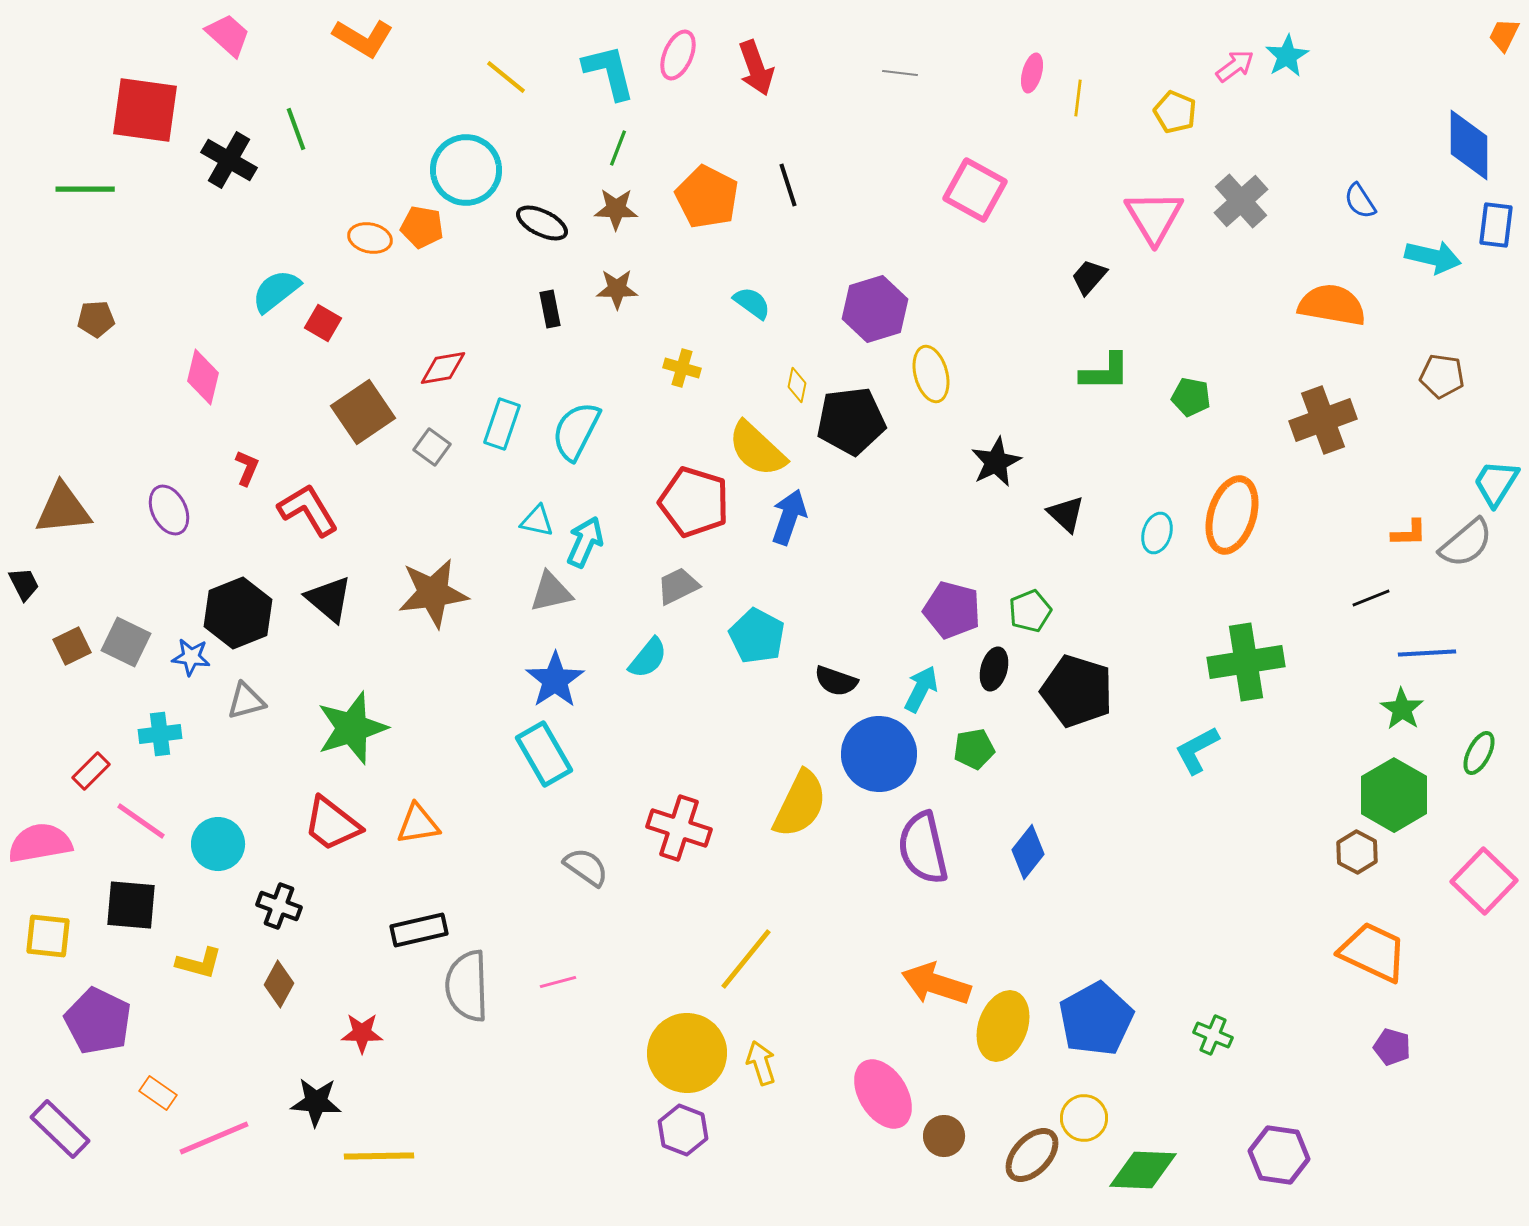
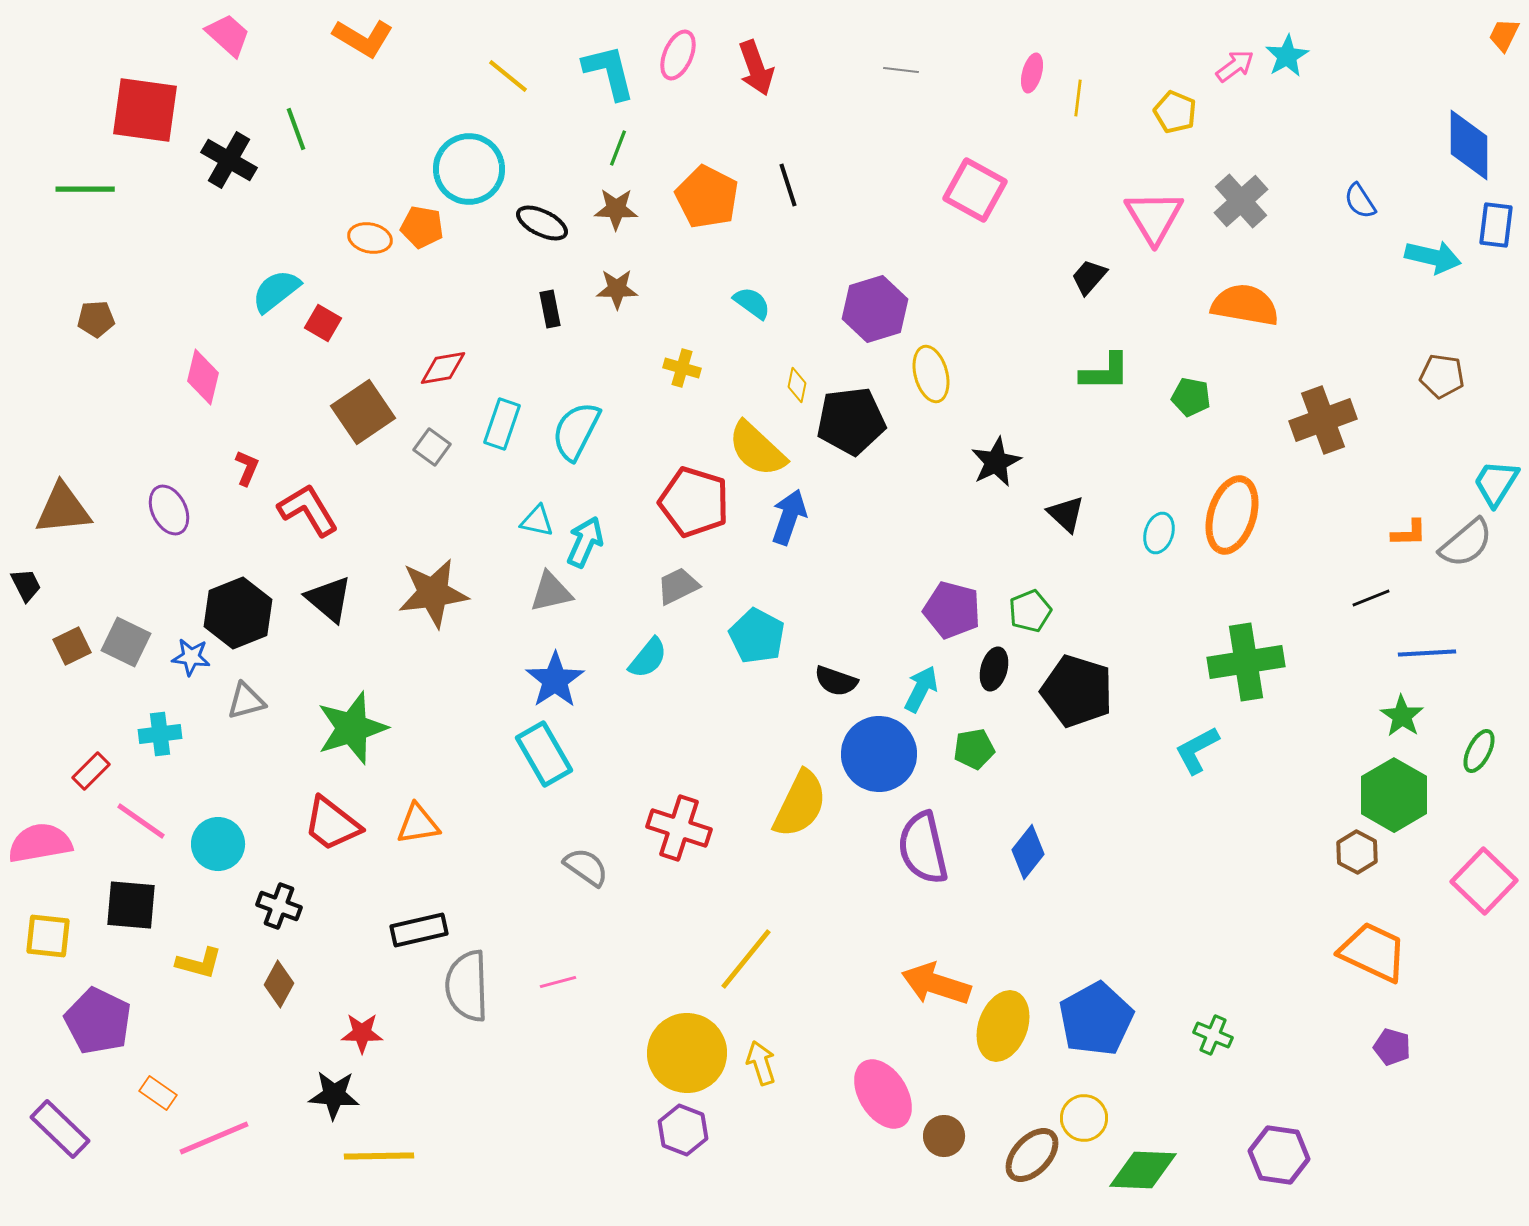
gray line at (900, 73): moved 1 px right, 3 px up
yellow line at (506, 77): moved 2 px right, 1 px up
cyan circle at (466, 170): moved 3 px right, 1 px up
orange semicircle at (1332, 305): moved 87 px left
cyan ellipse at (1157, 533): moved 2 px right
black trapezoid at (24, 584): moved 2 px right, 1 px down
green star at (1402, 709): moved 7 px down
green ellipse at (1479, 753): moved 2 px up
black star at (316, 1102): moved 18 px right, 7 px up
